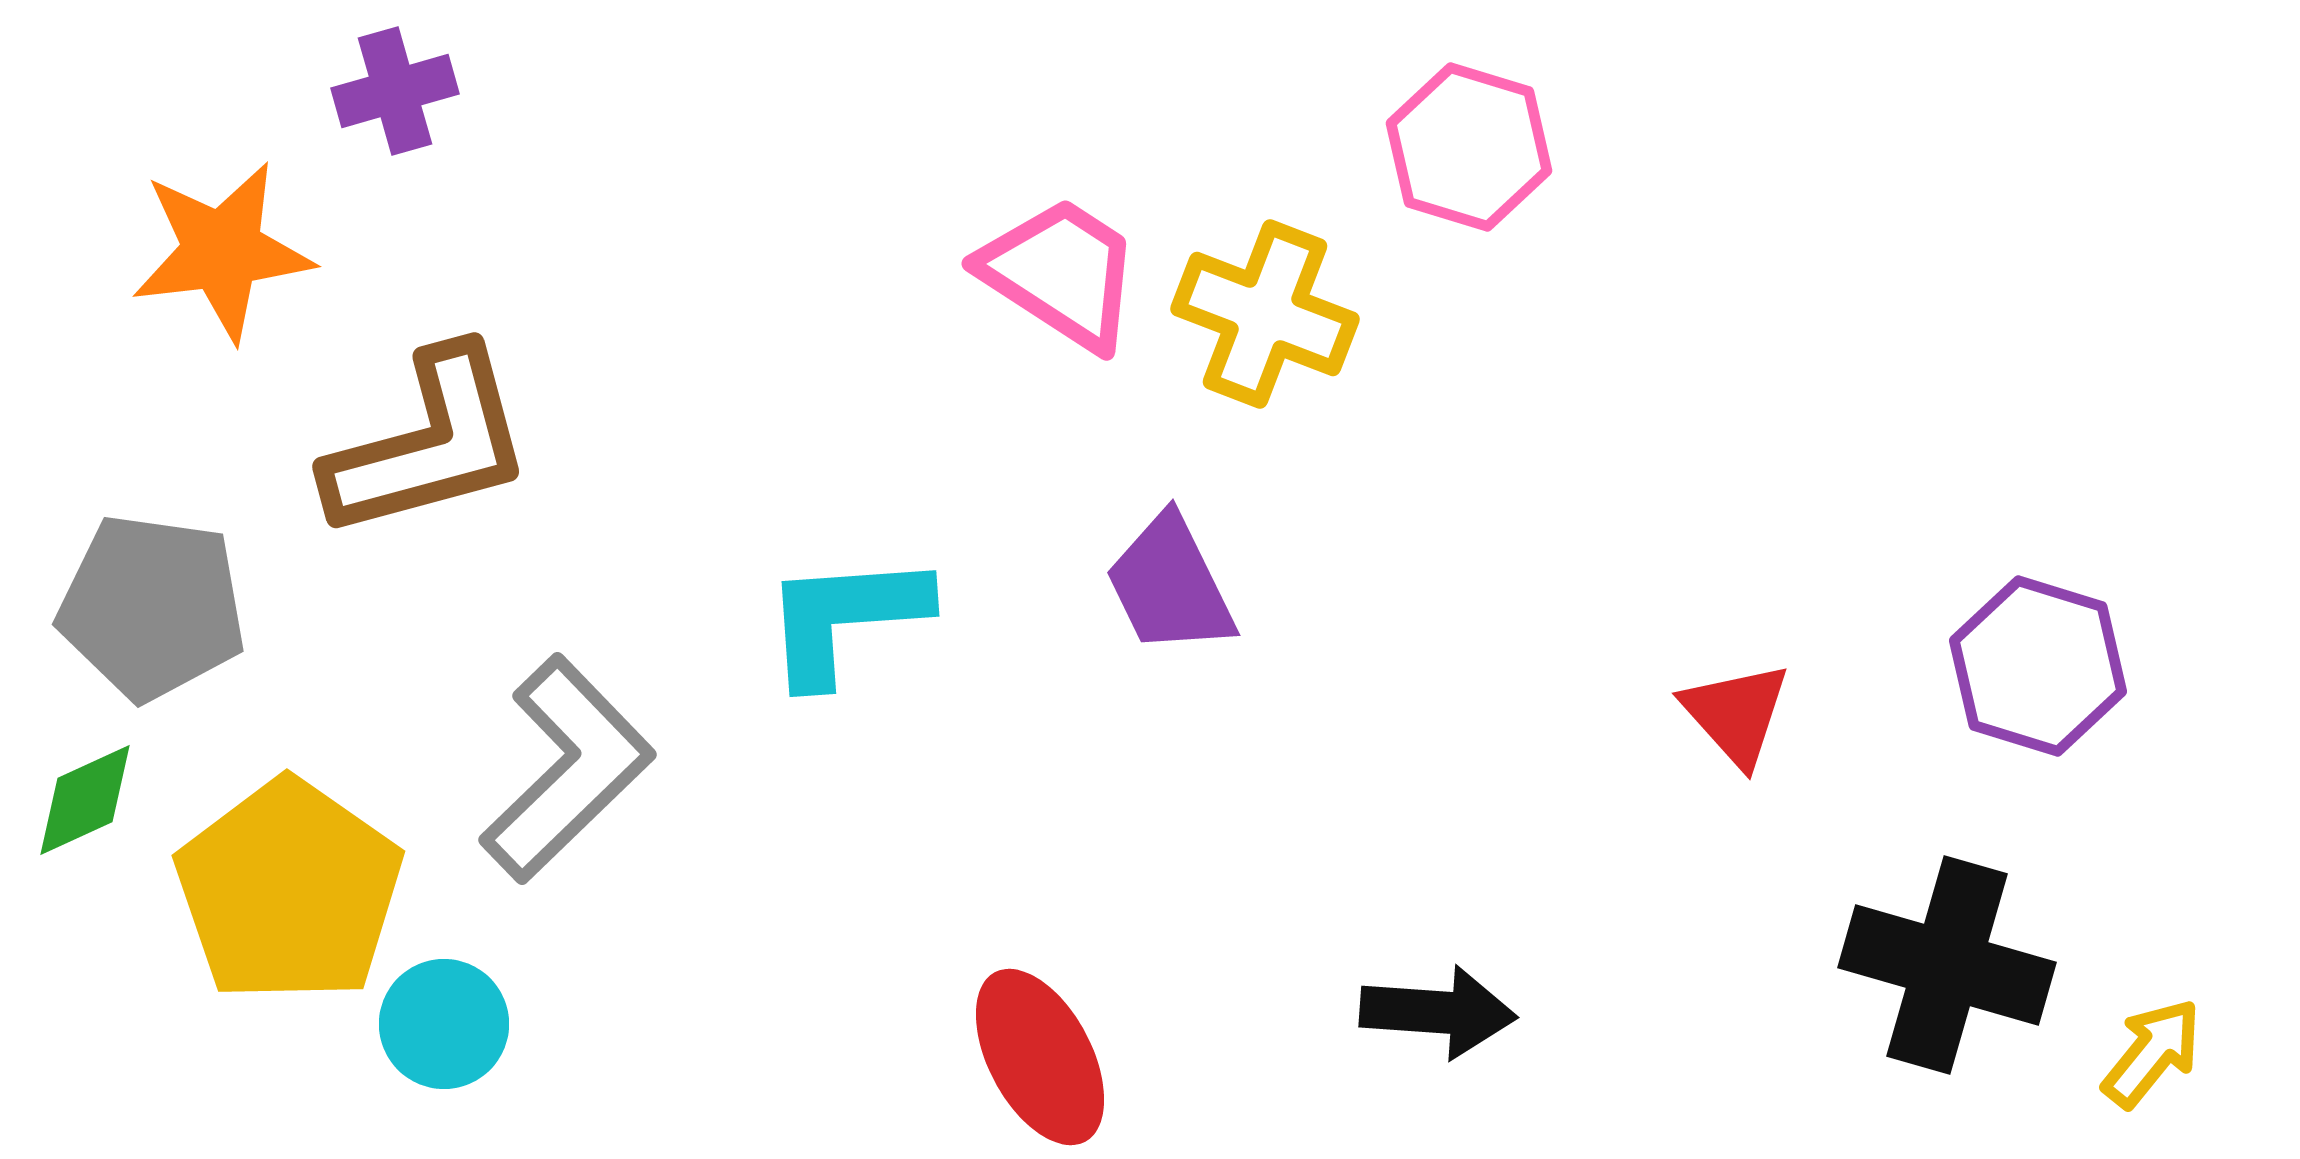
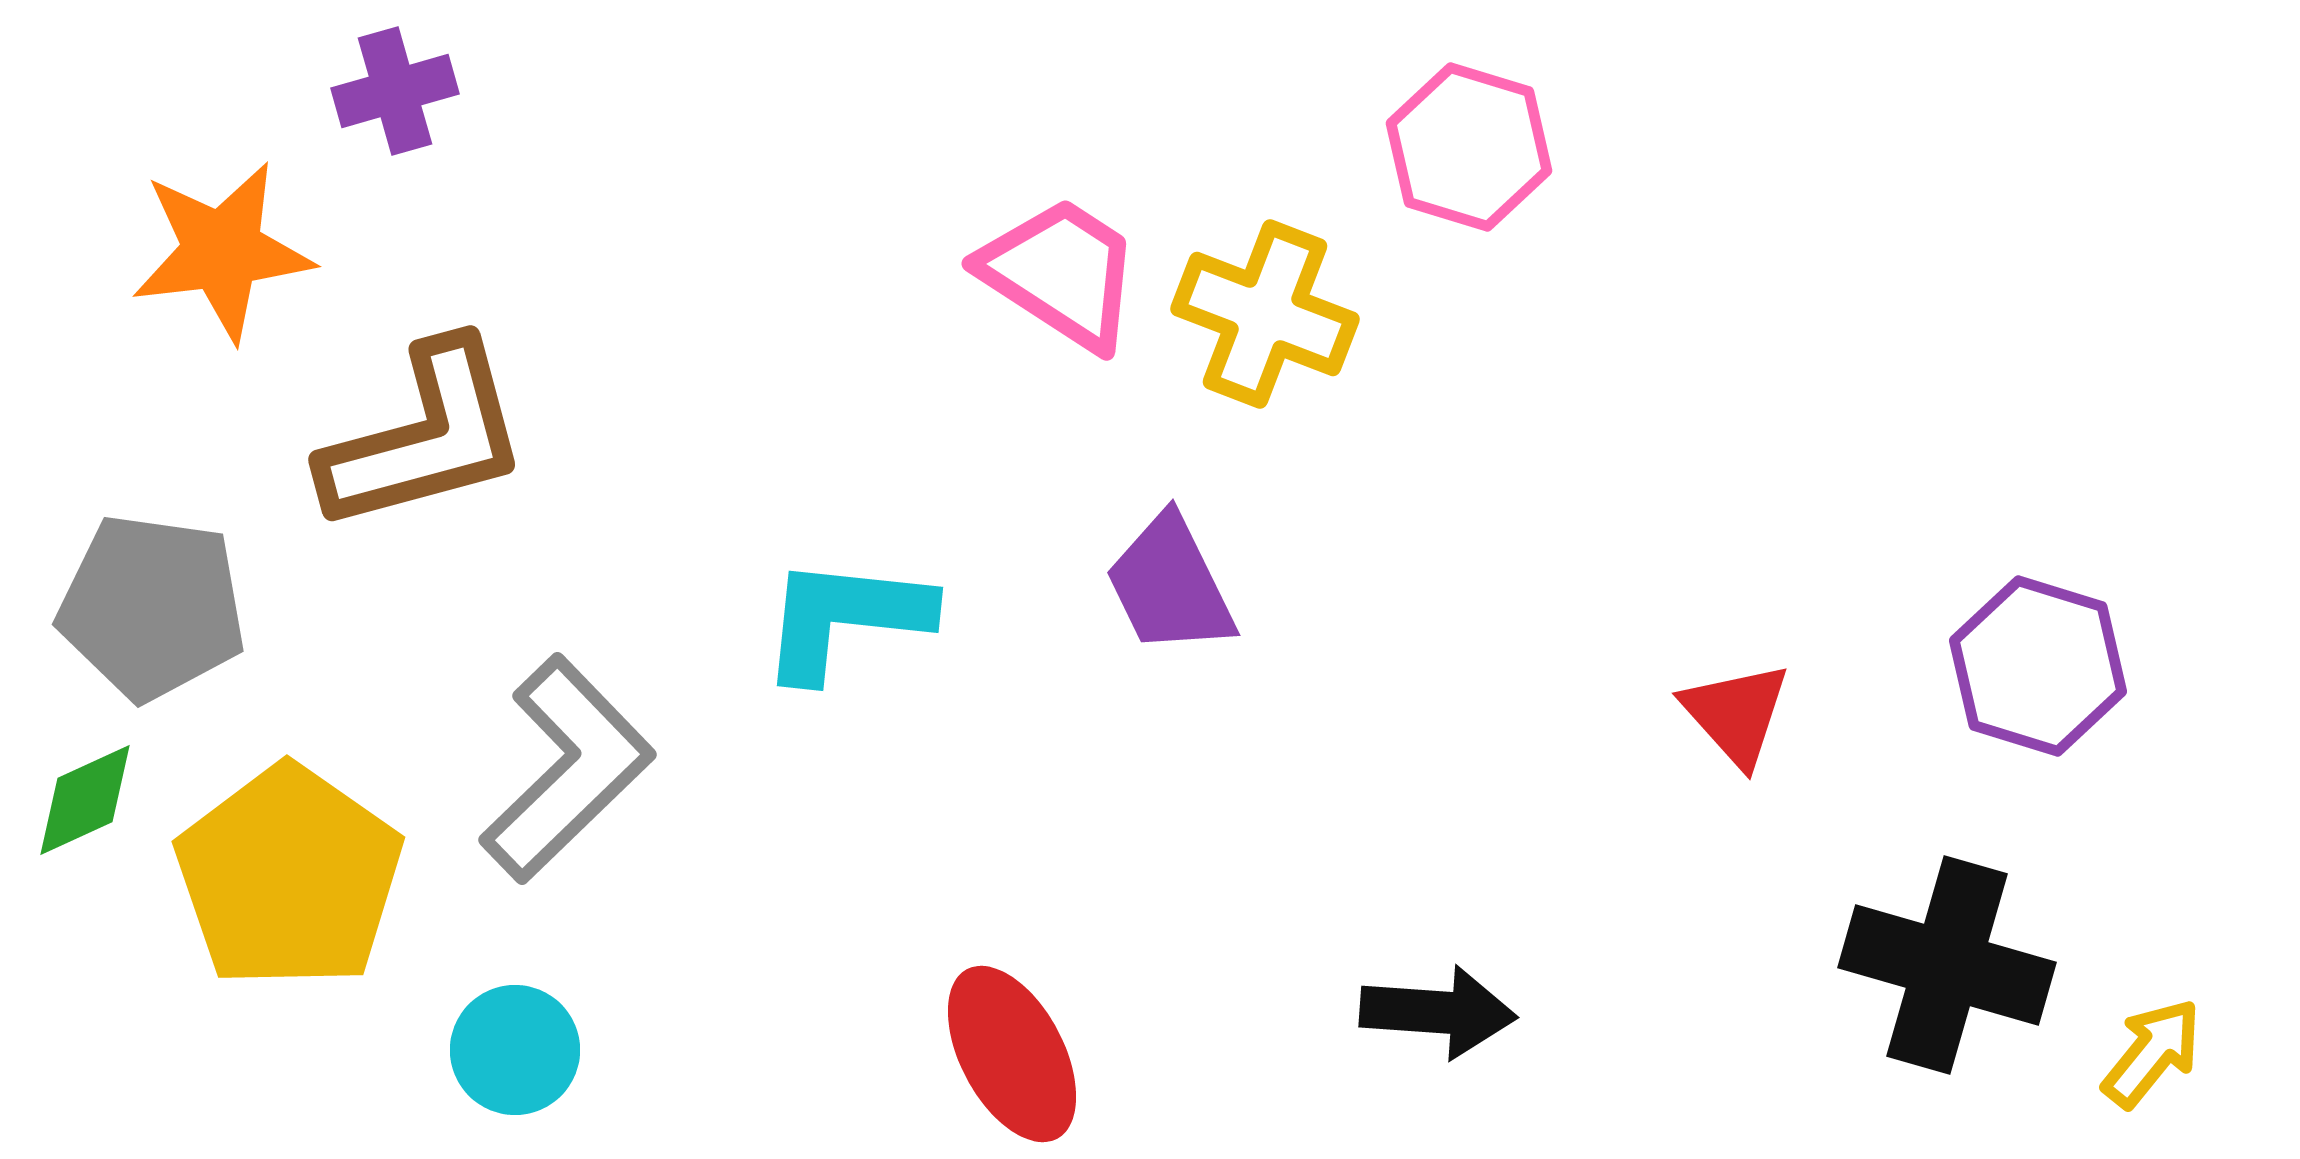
brown L-shape: moved 4 px left, 7 px up
cyan L-shape: rotated 10 degrees clockwise
yellow pentagon: moved 14 px up
cyan circle: moved 71 px right, 26 px down
red ellipse: moved 28 px left, 3 px up
